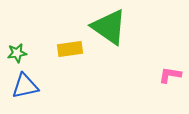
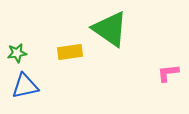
green triangle: moved 1 px right, 2 px down
yellow rectangle: moved 3 px down
pink L-shape: moved 2 px left, 2 px up; rotated 15 degrees counterclockwise
